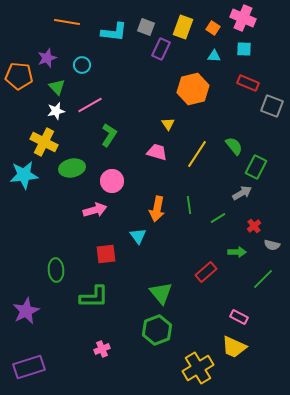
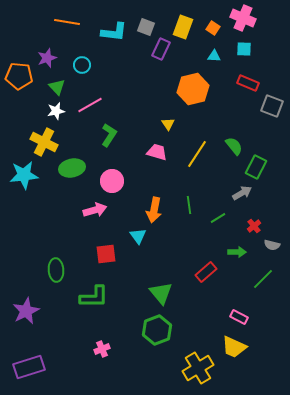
orange arrow at (157, 209): moved 3 px left, 1 px down
